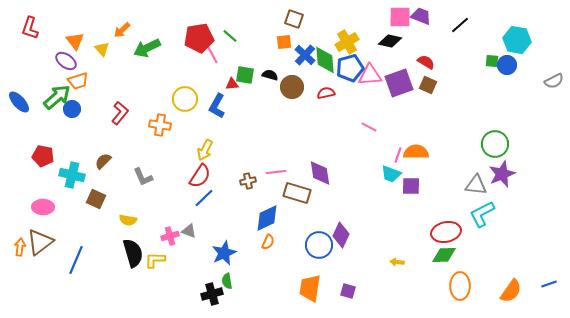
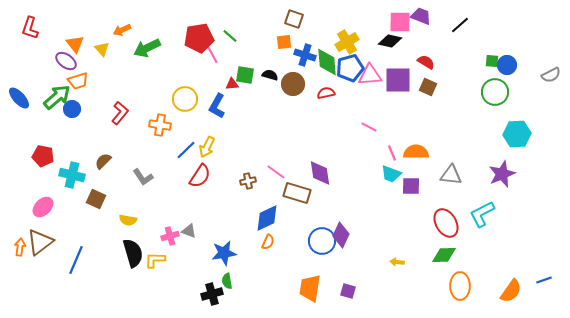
pink square at (400, 17): moved 5 px down
orange arrow at (122, 30): rotated 18 degrees clockwise
cyan hexagon at (517, 40): moved 94 px down; rotated 12 degrees counterclockwise
orange triangle at (75, 41): moved 3 px down
blue cross at (305, 55): rotated 25 degrees counterclockwise
green diamond at (325, 60): moved 2 px right, 2 px down
gray semicircle at (554, 81): moved 3 px left, 6 px up
purple square at (399, 83): moved 1 px left, 3 px up; rotated 20 degrees clockwise
brown square at (428, 85): moved 2 px down
brown circle at (292, 87): moved 1 px right, 3 px up
blue ellipse at (19, 102): moved 4 px up
green circle at (495, 144): moved 52 px up
yellow arrow at (205, 150): moved 2 px right, 3 px up
pink line at (398, 155): moved 6 px left, 2 px up; rotated 42 degrees counterclockwise
pink line at (276, 172): rotated 42 degrees clockwise
gray L-shape at (143, 177): rotated 10 degrees counterclockwise
gray triangle at (476, 185): moved 25 px left, 10 px up
blue line at (204, 198): moved 18 px left, 48 px up
pink ellipse at (43, 207): rotated 45 degrees counterclockwise
red ellipse at (446, 232): moved 9 px up; rotated 72 degrees clockwise
blue circle at (319, 245): moved 3 px right, 4 px up
blue star at (224, 253): rotated 15 degrees clockwise
blue line at (549, 284): moved 5 px left, 4 px up
